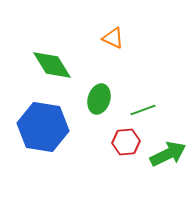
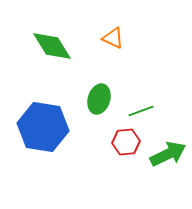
green diamond: moved 19 px up
green line: moved 2 px left, 1 px down
